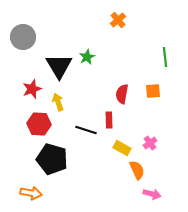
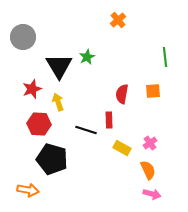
orange semicircle: moved 11 px right
orange arrow: moved 3 px left, 3 px up
